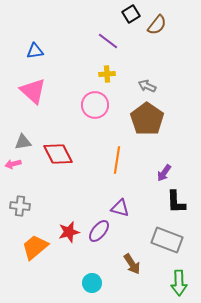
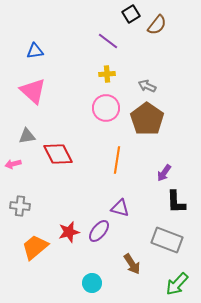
pink circle: moved 11 px right, 3 px down
gray triangle: moved 4 px right, 6 px up
green arrow: moved 2 px left, 1 px down; rotated 45 degrees clockwise
